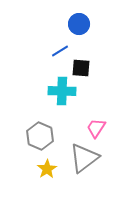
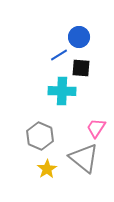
blue circle: moved 13 px down
blue line: moved 1 px left, 4 px down
gray triangle: rotated 44 degrees counterclockwise
